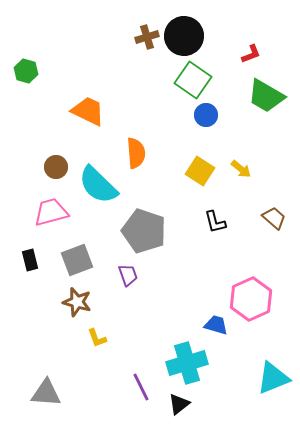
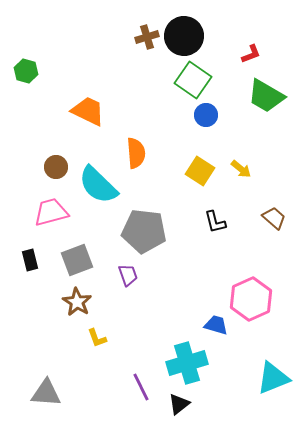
gray pentagon: rotated 12 degrees counterclockwise
brown star: rotated 16 degrees clockwise
